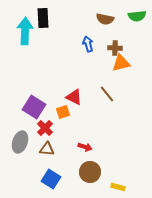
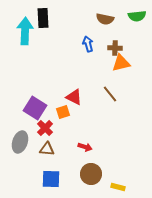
brown line: moved 3 px right
purple square: moved 1 px right, 1 px down
brown circle: moved 1 px right, 2 px down
blue square: rotated 30 degrees counterclockwise
